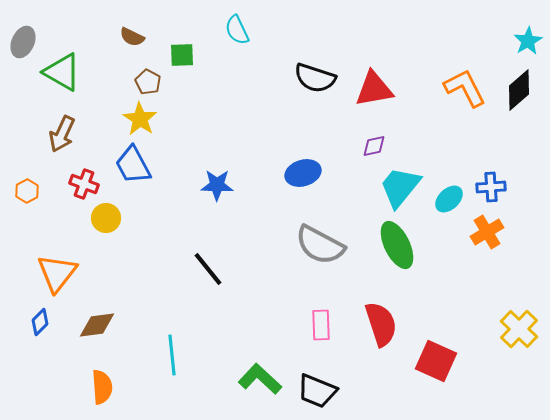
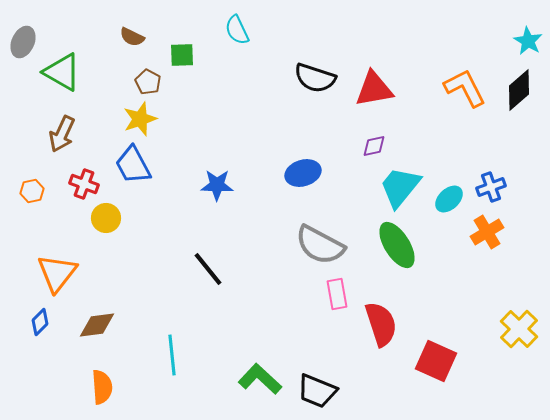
cyan star: rotated 12 degrees counterclockwise
yellow star: rotated 20 degrees clockwise
blue cross: rotated 16 degrees counterclockwise
orange hexagon: moved 5 px right; rotated 15 degrees clockwise
green ellipse: rotated 6 degrees counterclockwise
pink rectangle: moved 16 px right, 31 px up; rotated 8 degrees counterclockwise
